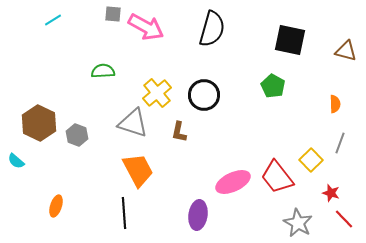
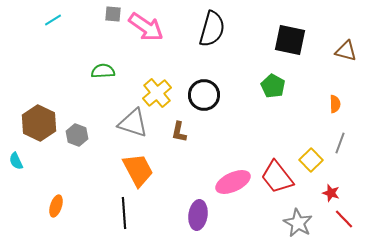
pink arrow: rotated 6 degrees clockwise
cyan semicircle: rotated 24 degrees clockwise
